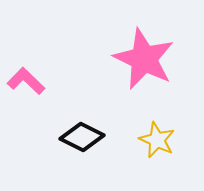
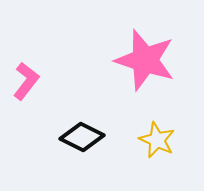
pink star: moved 1 px right, 1 px down; rotated 8 degrees counterclockwise
pink L-shape: rotated 84 degrees clockwise
